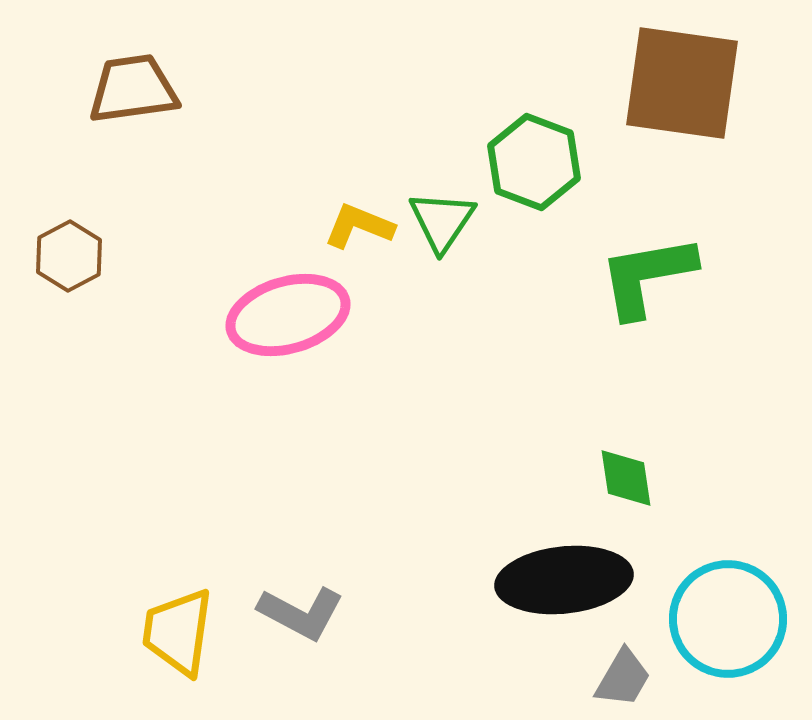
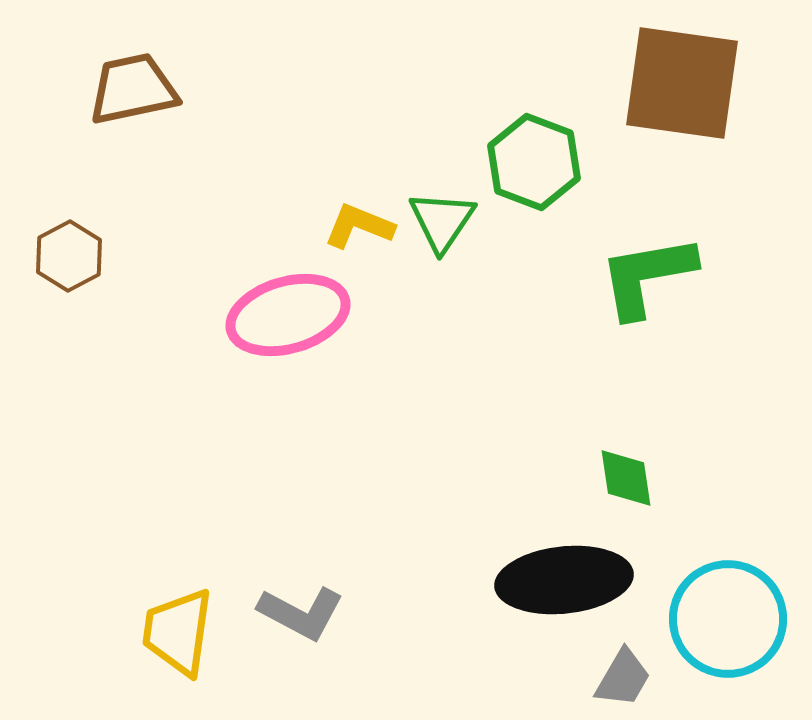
brown trapezoid: rotated 4 degrees counterclockwise
